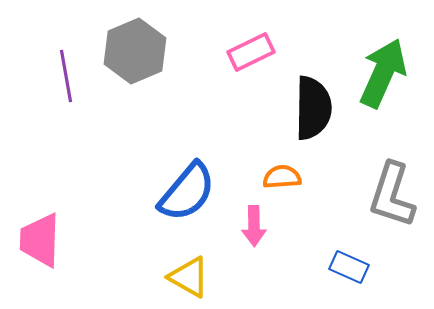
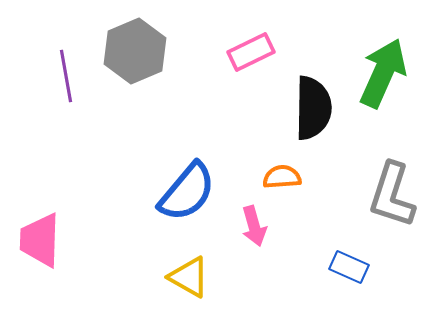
pink arrow: rotated 15 degrees counterclockwise
